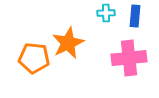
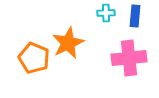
orange pentagon: rotated 16 degrees clockwise
